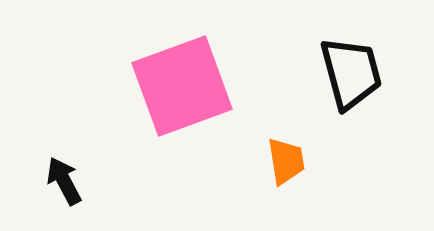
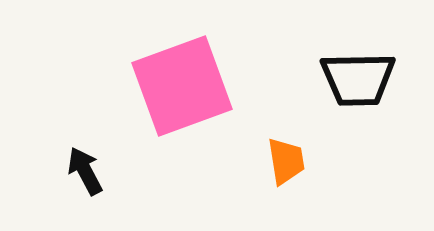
black trapezoid: moved 7 px right, 6 px down; rotated 104 degrees clockwise
black arrow: moved 21 px right, 10 px up
